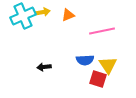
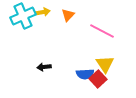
orange triangle: rotated 24 degrees counterclockwise
pink line: rotated 40 degrees clockwise
blue semicircle: moved 14 px down
yellow triangle: moved 3 px left, 1 px up
red square: rotated 30 degrees clockwise
